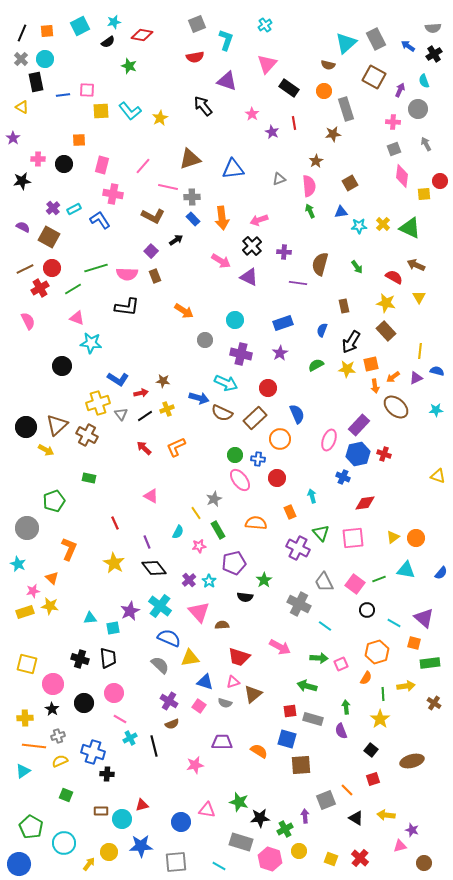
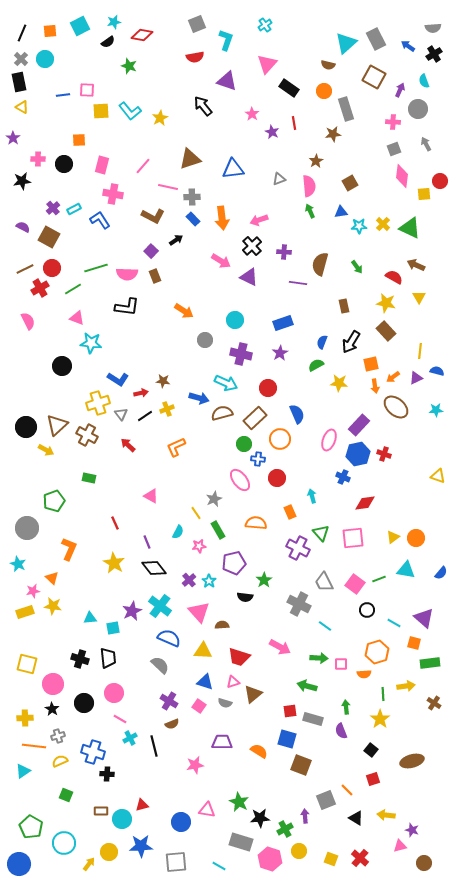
orange square at (47, 31): moved 3 px right
black rectangle at (36, 82): moved 17 px left
blue semicircle at (322, 330): moved 12 px down
yellow star at (347, 369): moved 8 px left, 14 px down
brown semicircle at (222, 413): rotated 140 degrees clockwise
red arrow at (144, 448): moved 16 px left, 3 px up
green circle at (235, 455): moved 9 px right, 11 px up
yellow star at (50, 606): moved 3 px right
purple star at (130, 611): moved 2 px right
yellow triangle at (190, 658): moved 13 px right, 7 px up; rotated 12 degrees clockwise
pink square at (341, 664): rotated 24 degrees clockwise
orange semicircle at (366, 678): moved 2 px left, 4 px up; rotated 56 degrees clockwise
brown square at (301, 765): rotated 25 degrees clockwise
green star at (239, 802): rotated 12 degrees clockwise
